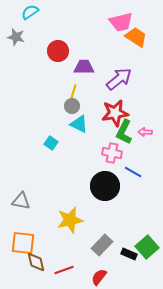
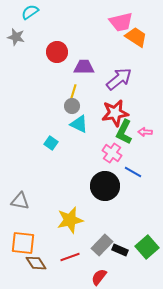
red circle: moved 1 px left, 1 px down
pink cross: rotated 24 degrees clockwise
gray triangle: moved 1 px left
black rectangle: moved 9 px left, 4 px up
brown diamond: moved 1 px down; rotated 20 degrees counterclockwise
red line: moved 6 px right, 13 px up
